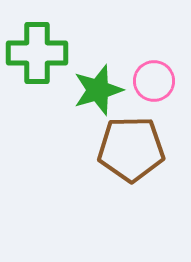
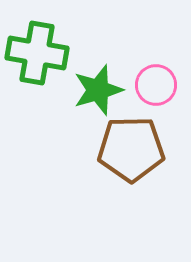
green cross: rotated 10 degrees clockwise
pink circle: moved 2 px right, 4 px down
